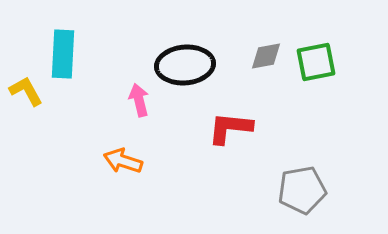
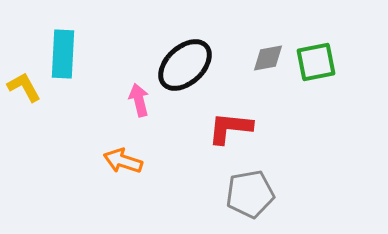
gray diamond: moved 2 px right, 2 px down
black ellipse: rotated 38 degrees counterclockwise
yellow L-shape: moved 2 px left, 4 px up
gray pentagon: moved 52 px left, 4 px down
